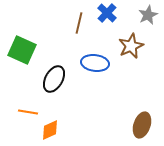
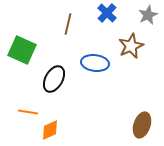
brown line: moved 11 px left, 1 px down
